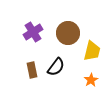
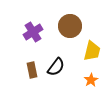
brown circle: moved 2 px right, 7 px up
